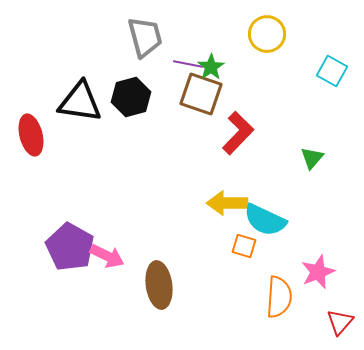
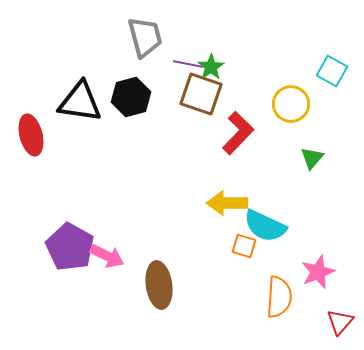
yellow circle: moved 24 px right, 70 px down
cyan semicircle: moved 6 px down
